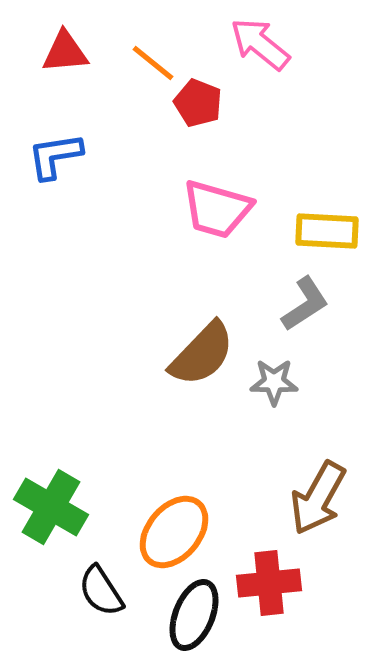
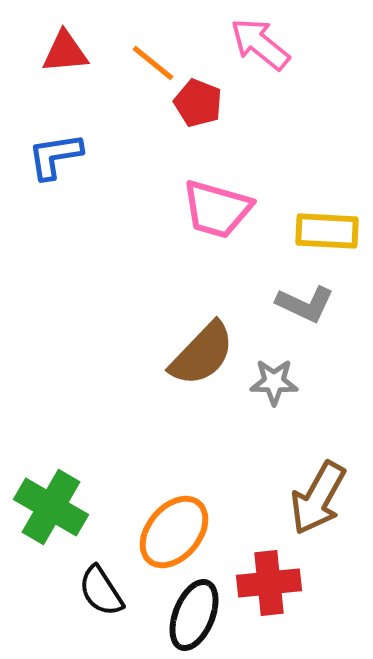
gray L-shape: rotated 58 degrees clockwise
